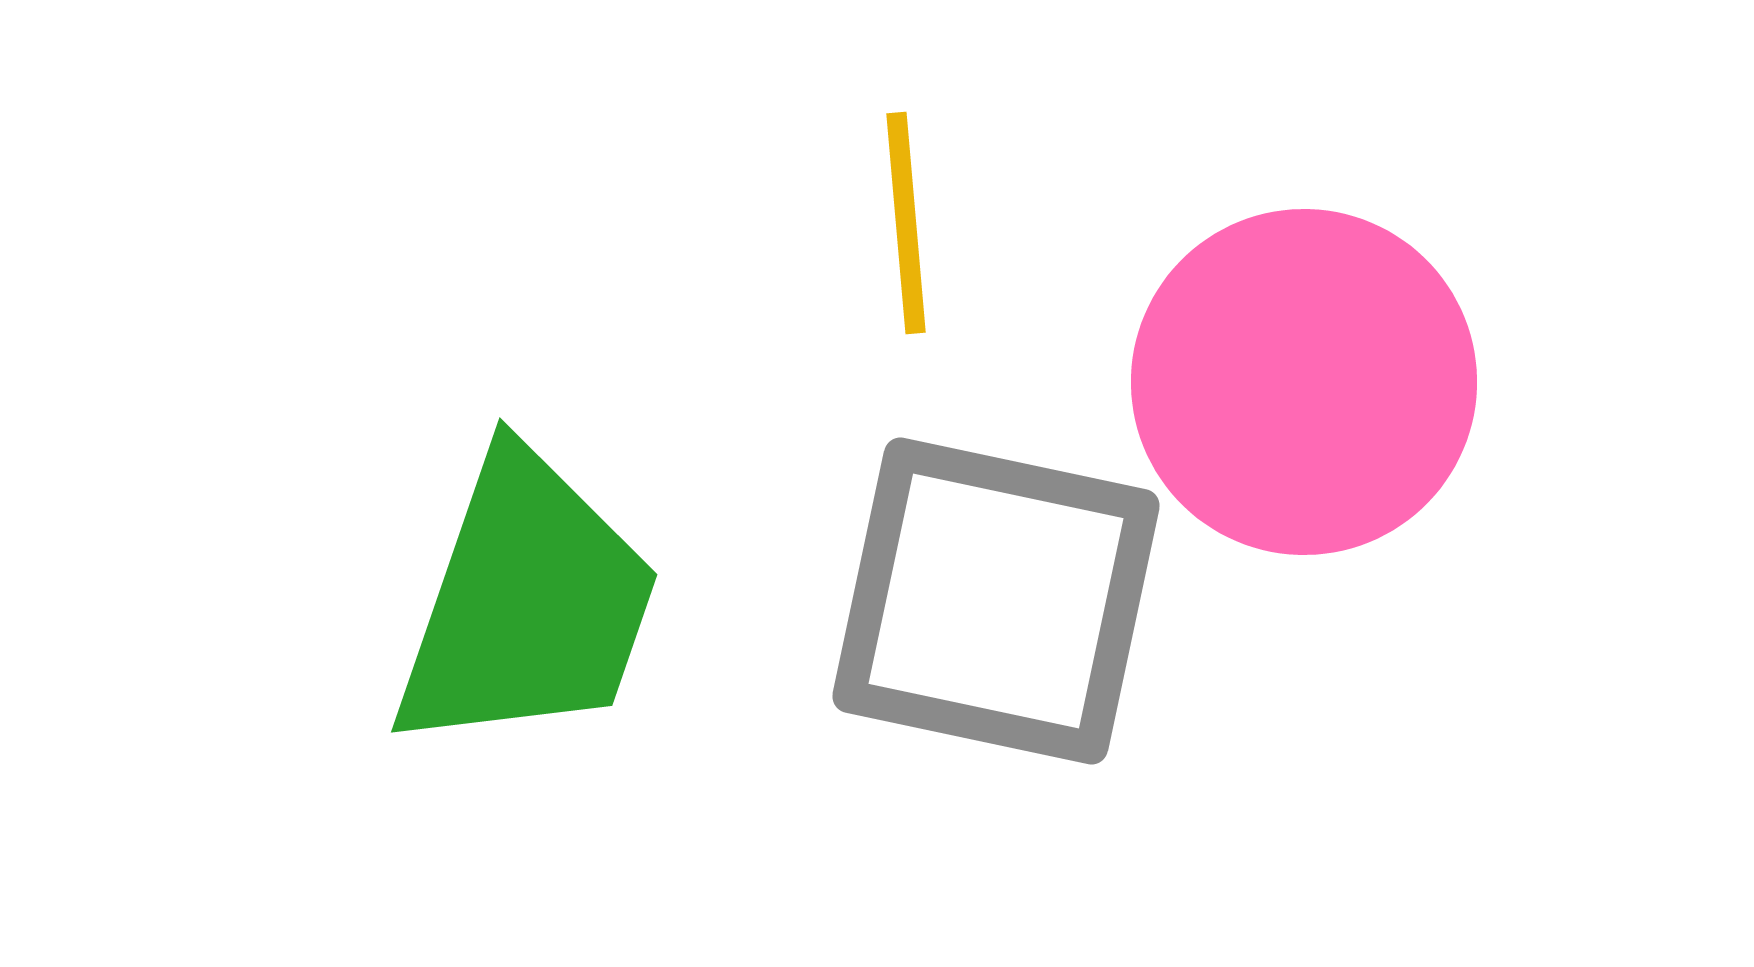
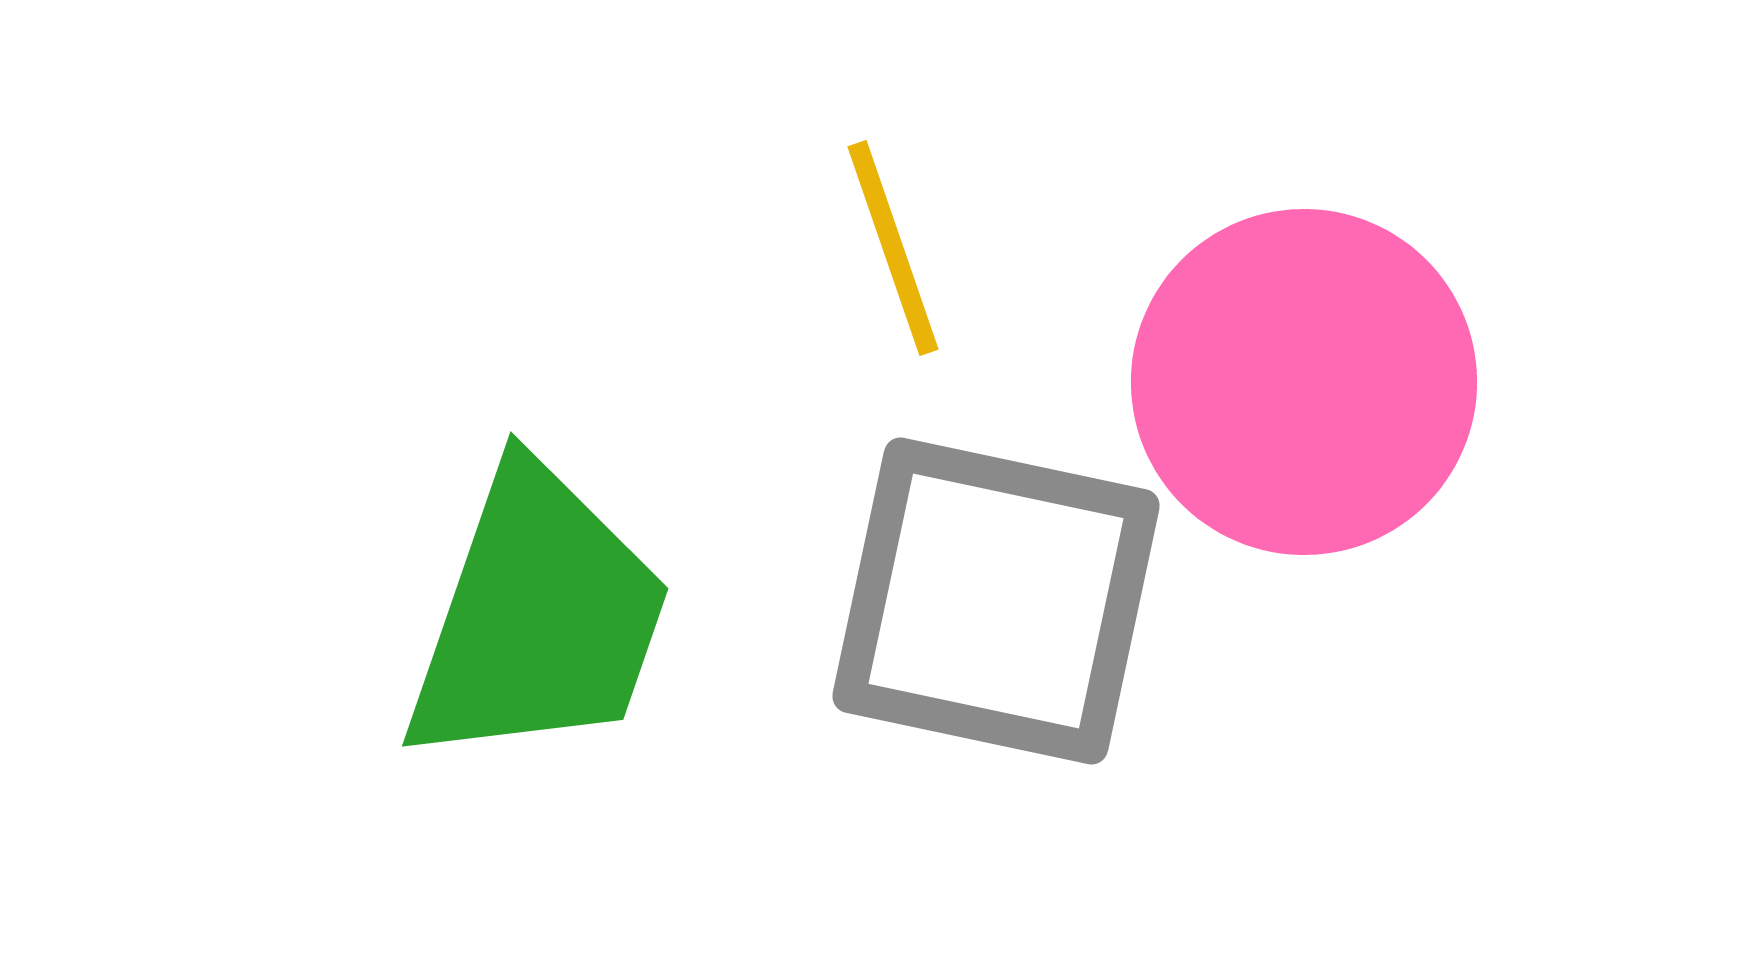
yellow line: moved 13 px left, 25 px down; rotated 14 degrees counterclockwise
green trapezoid: moved 11 px right, 14 px down
